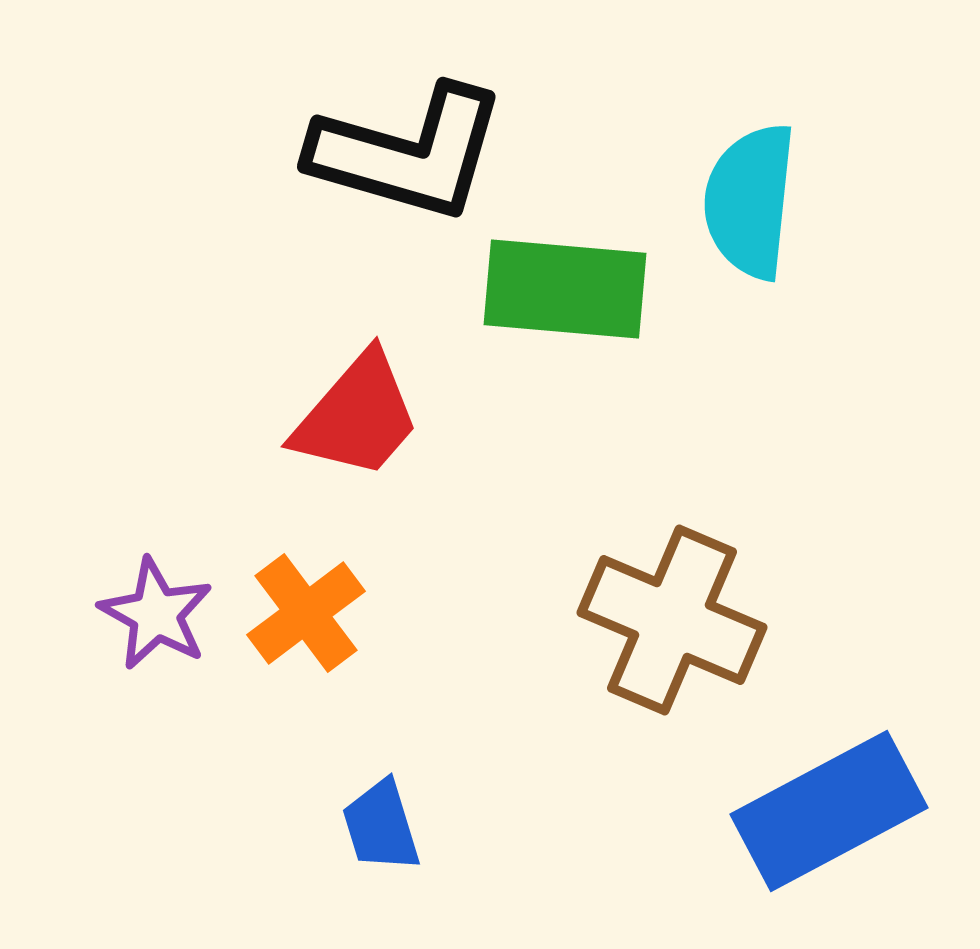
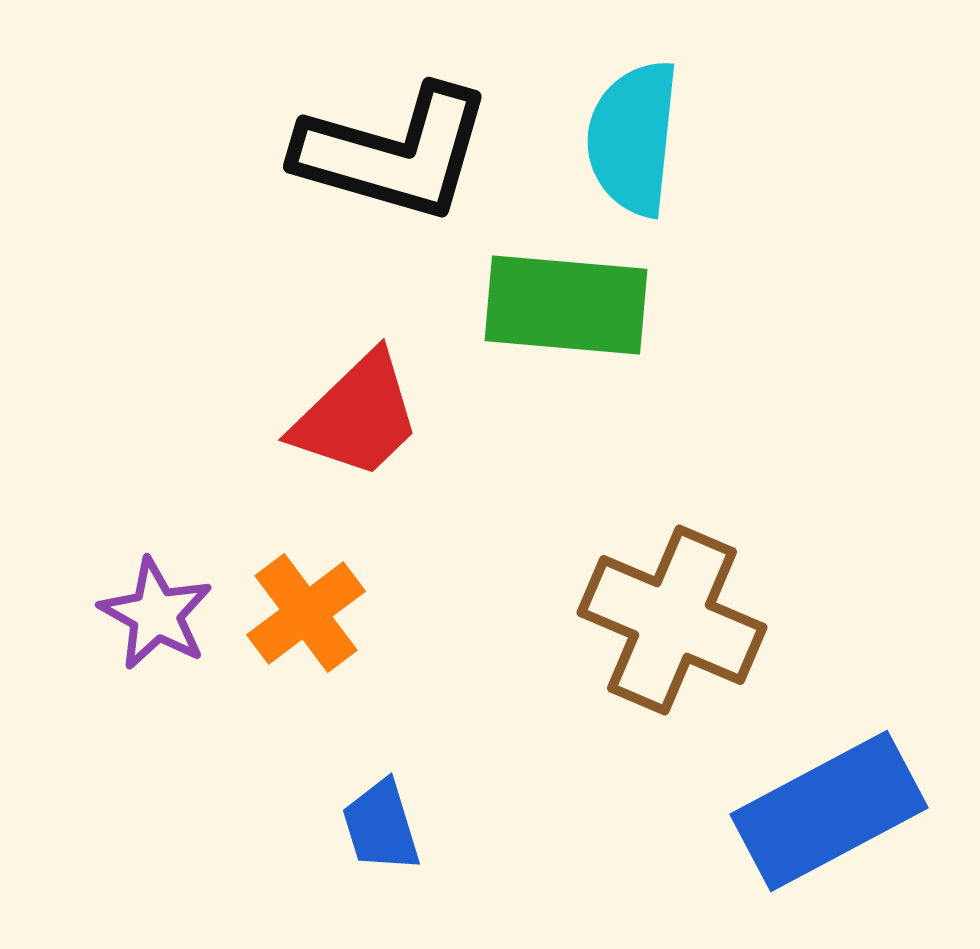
black L-shape: moved 14 px left
cyan semicircle: moved 117 px left, 63 px up
green rectangle: moved 1 px right, 16 px down
red trapezoid: rotated 5 degrees clockwise
